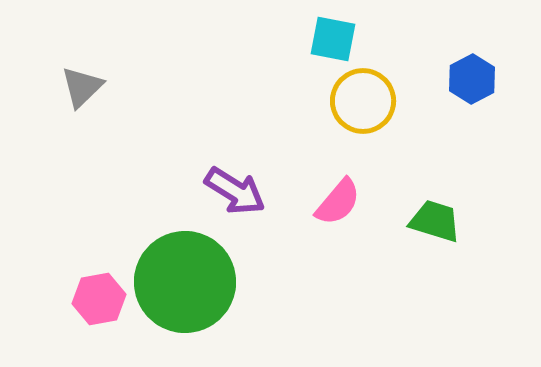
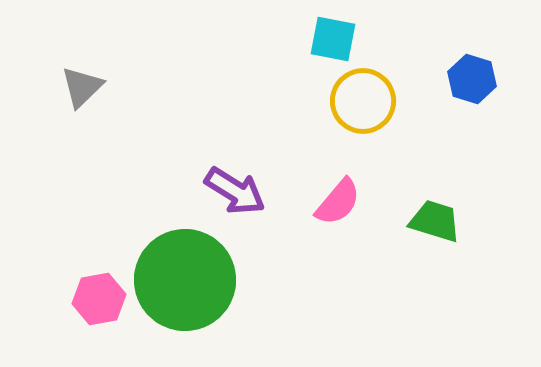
blue hexagon: rotated 15 degrees counterclockwise
green circle: moved 2 px up
